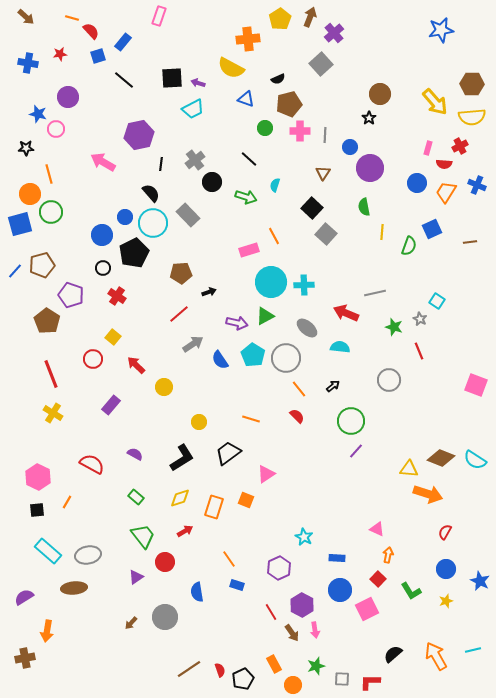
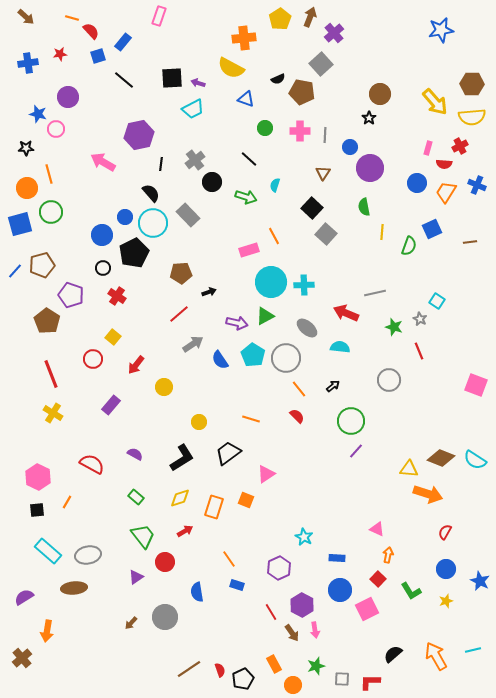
orange cross at (248, 39): moved 4 px left, 1 px up
blue cross at (28, 63): rotated 18 degrees counterclockwise
brown pentagon at (289, 104): moved 13 px right, 12 px up; rotated 25 degrees clockwise
orange circle at (30, 194): moved 3 px left, 6 px up
red arrow at (136, 365): rotated 96 degrees counterclockwise
brown cross at (25, 658): moved 3 px left; rotated 30 degrees counterclockwise
